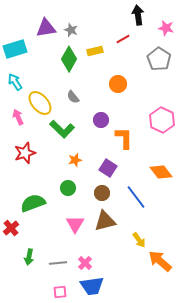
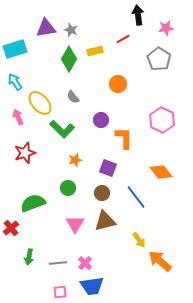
pink star: rotated 21 degrees counterclockwise
purple square: rotated 12 degrees counterclockwise
